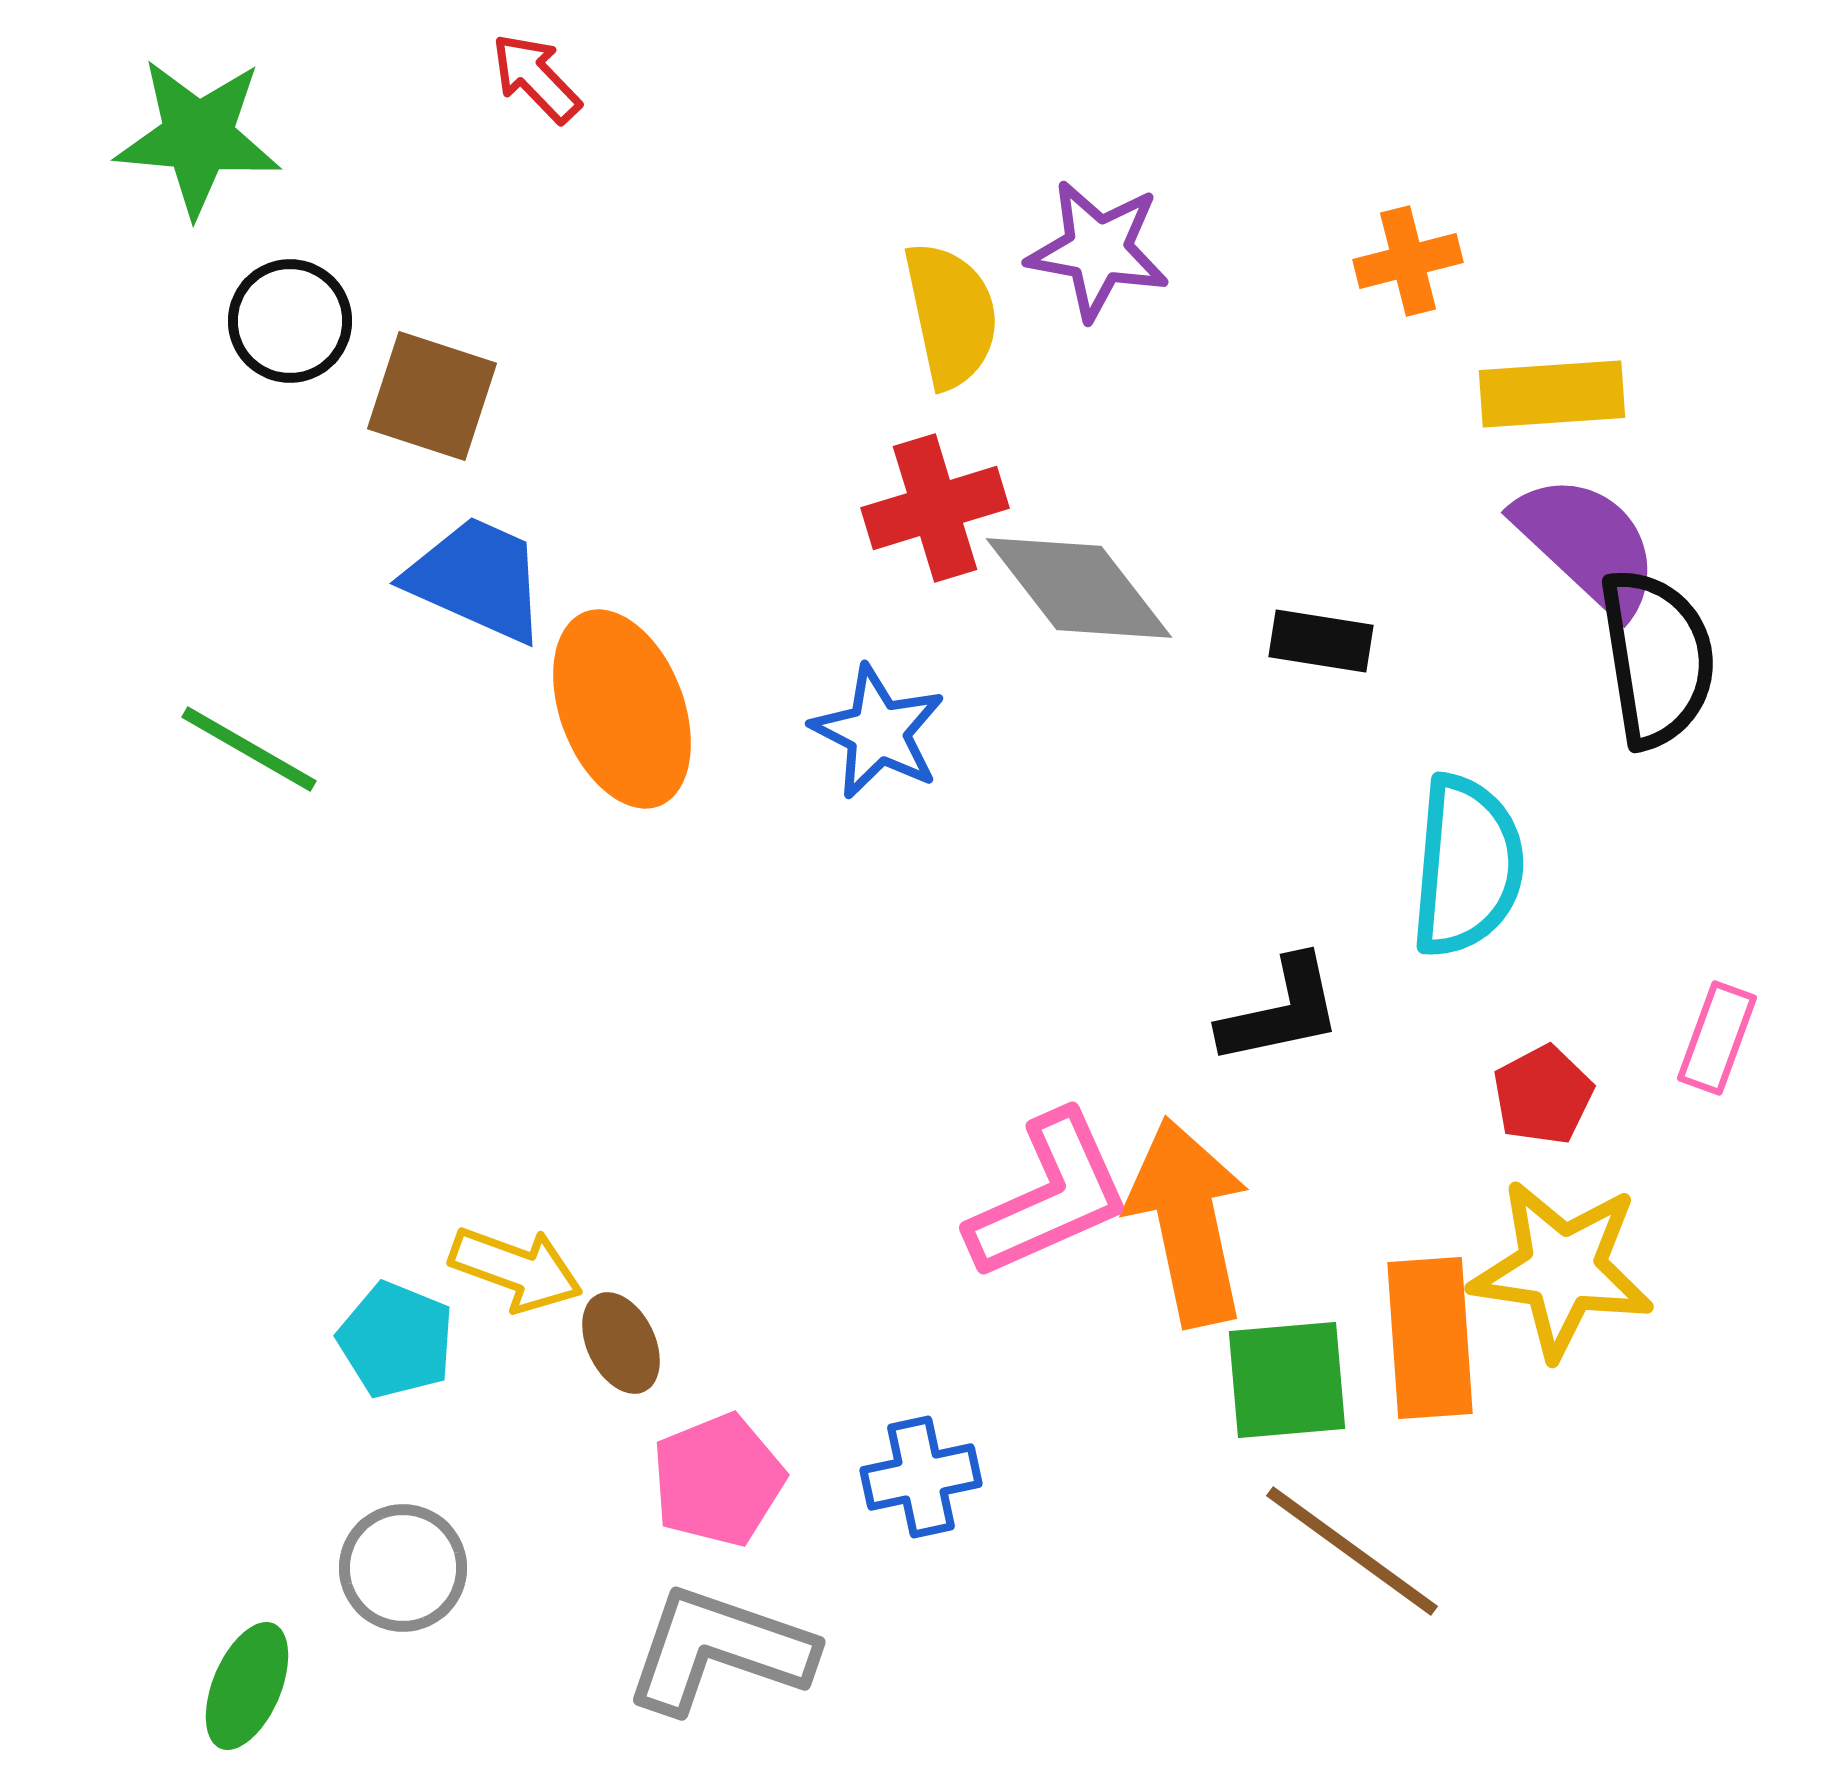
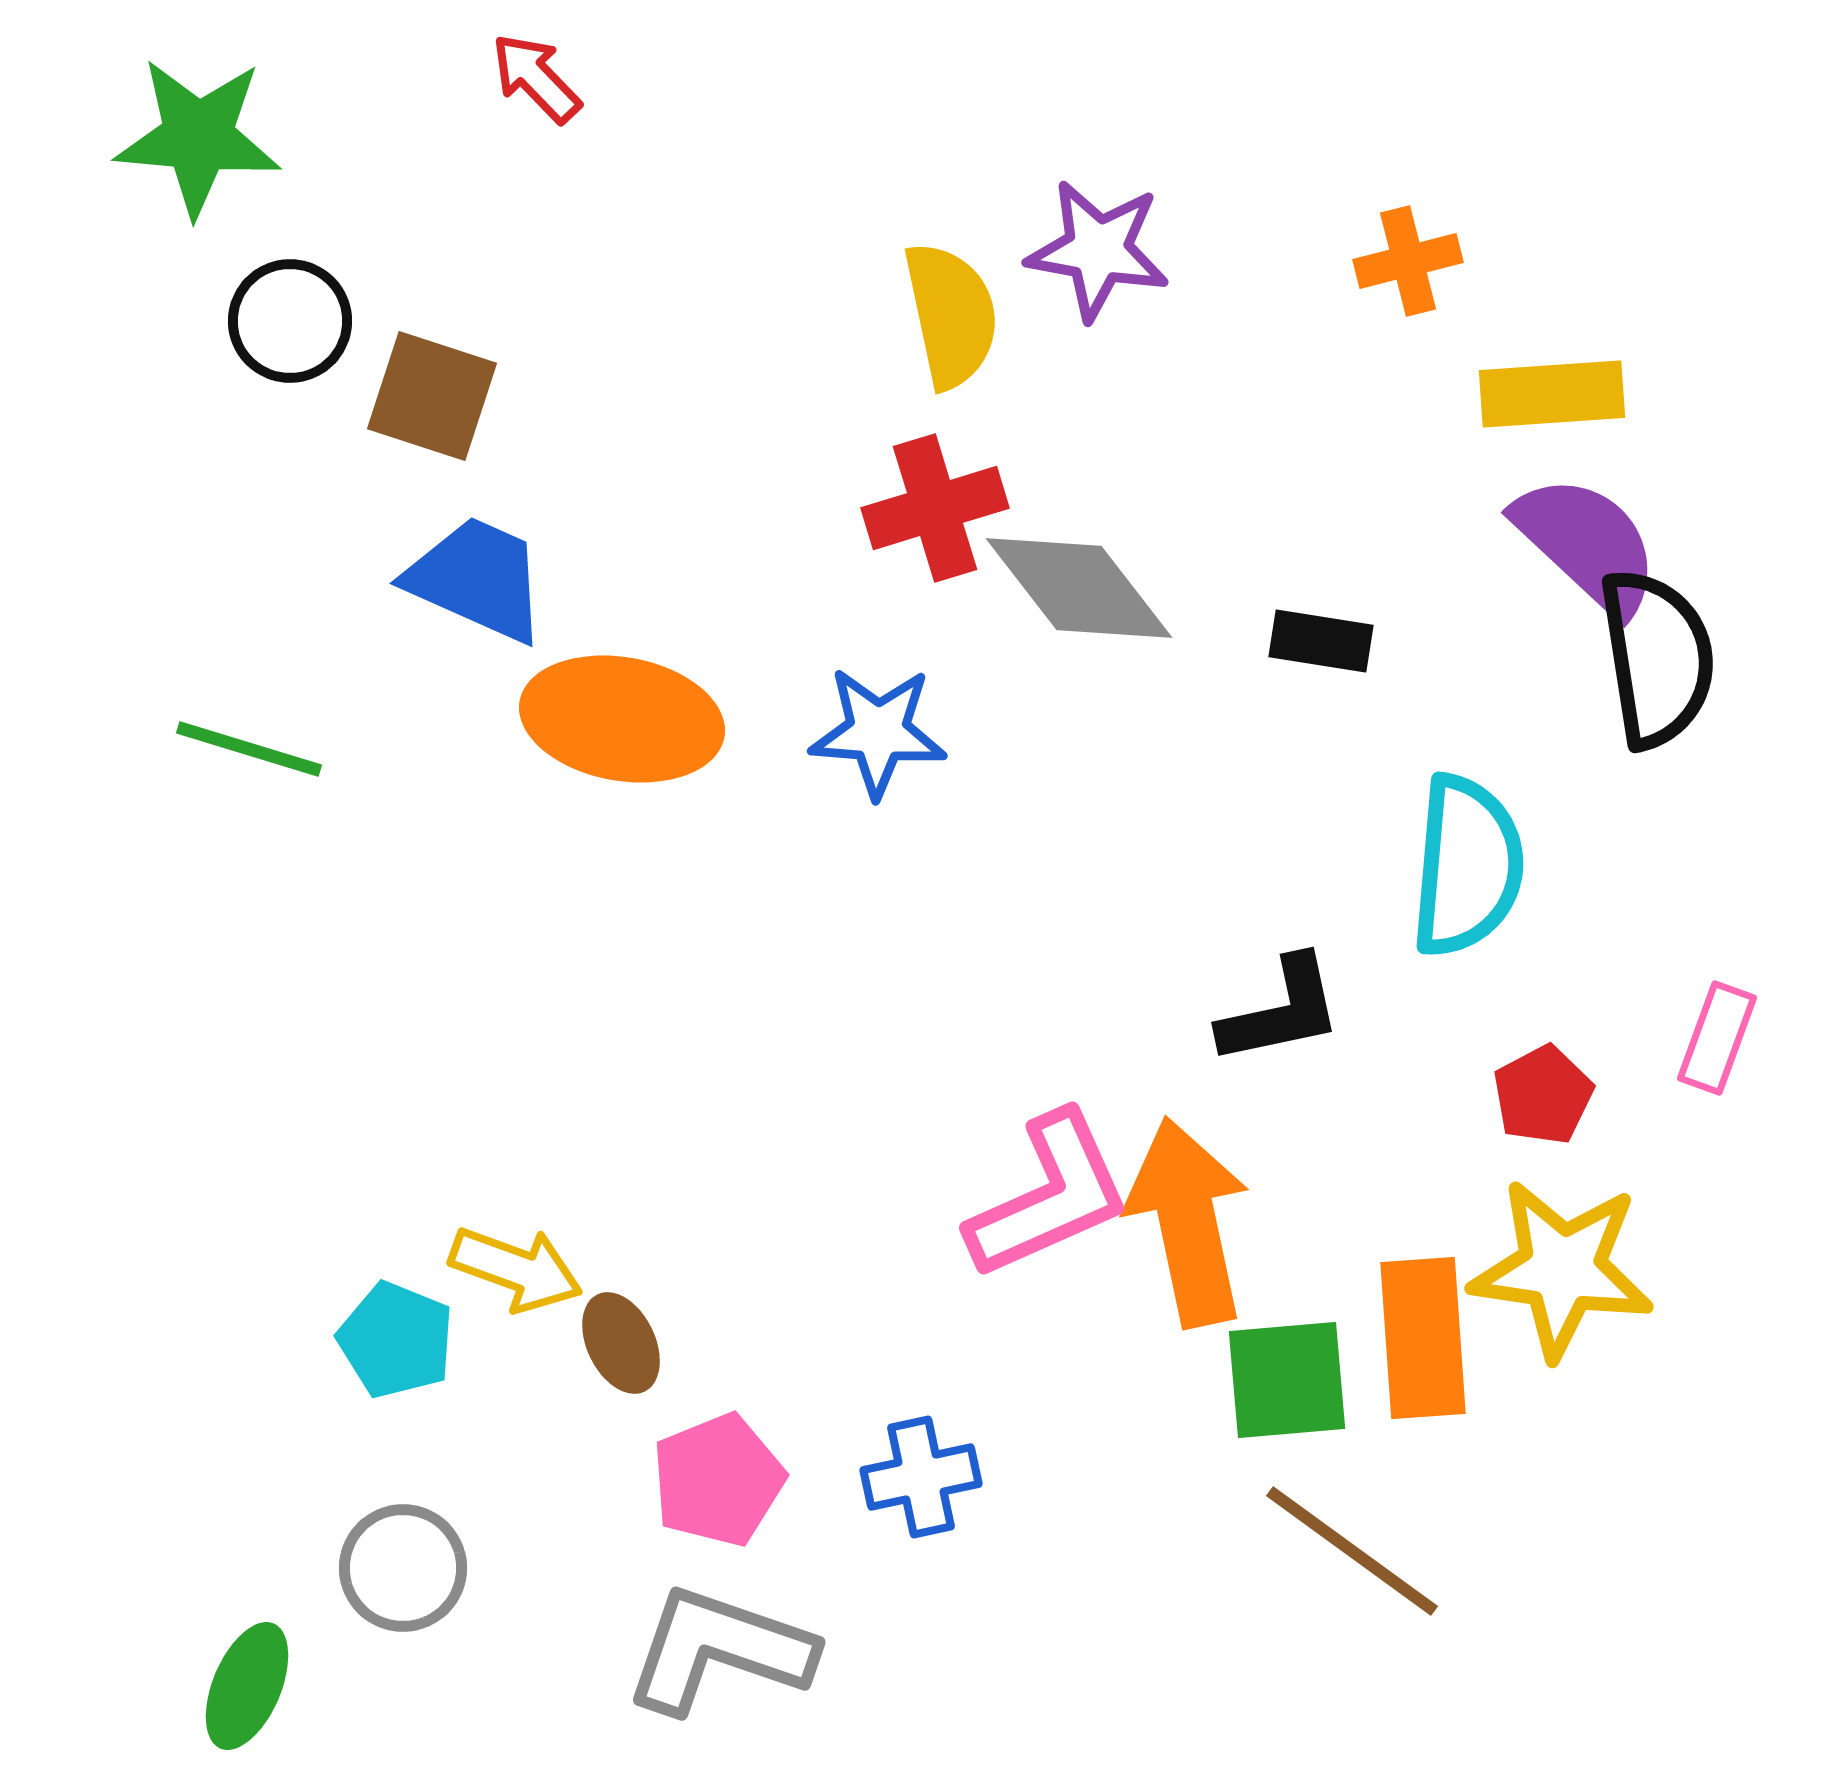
orange ellipse: moved 10 px down; rotated 59 degrees counterclockwise
blue star: rotated 23 degrees counterclockwise
green line: rotated 13 degrees counterclockwise
orange rectangle: moved 7 px left
